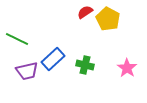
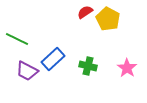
green cross: moved 3 px right, 1 px down
purple trapezoid: rotated 40 degrees clockwise
